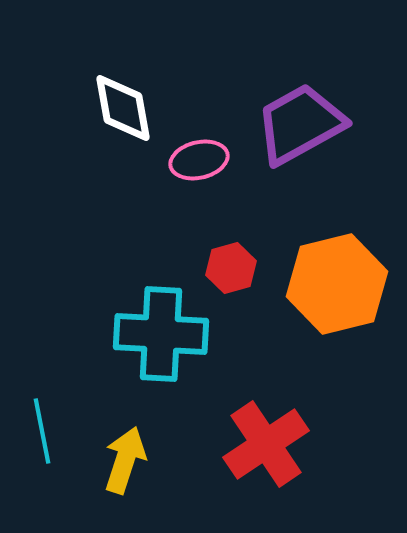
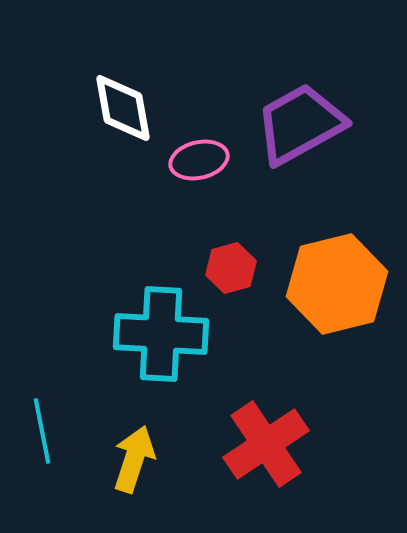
yellow arrow: moved 9 px right, 1 px up
